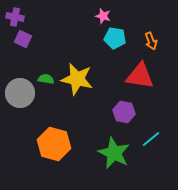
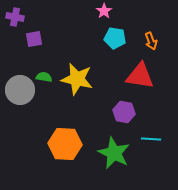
pink star: moved 1 px right, 5 px up; rotated 21 degrees clockwise
purple square: moved 11 px right; rotated 36 degrees counterclockwise
green semicircle: moved 2 px left, 2 px up
gray circle: moved 3 px up
cyan line: rotated 42 degrees clockwise
orange hexagon: moved 11 px right; rotated 12 degrees counterclockwise
